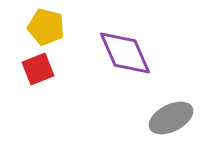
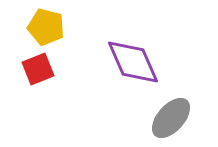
purple diamond: moved 8 px right, 9 px down
gray ellipse: rotated 21 degrees counterclockwise
